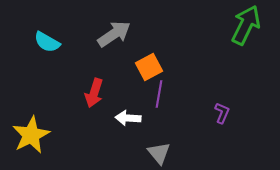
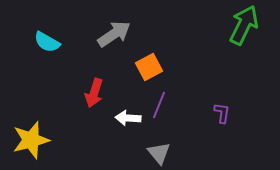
green arrow: moved 2 px left
purple line: moved 11 px down; rotated 12 degrees clockwise
purple L-shape: rotated 15 degrees counterclockwise
yellow star: moved 5 px down; rotated 12 degrees clockwise
